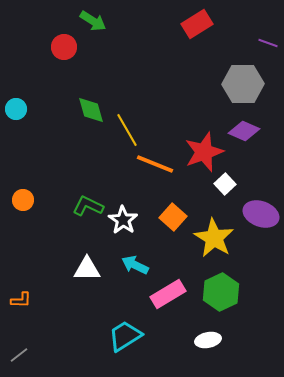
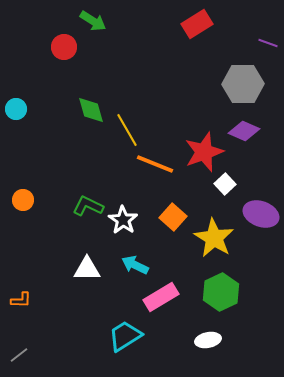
pink rectangle: moved 7 px left, 3 px down
